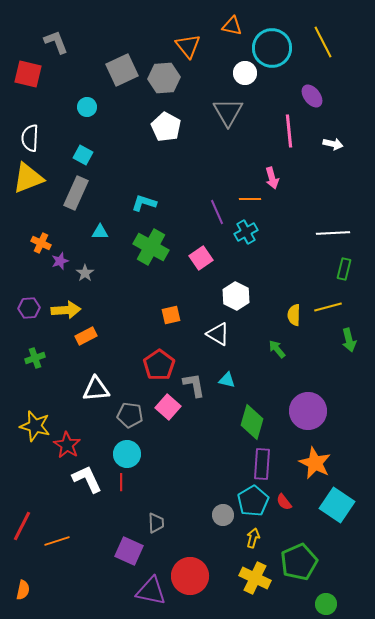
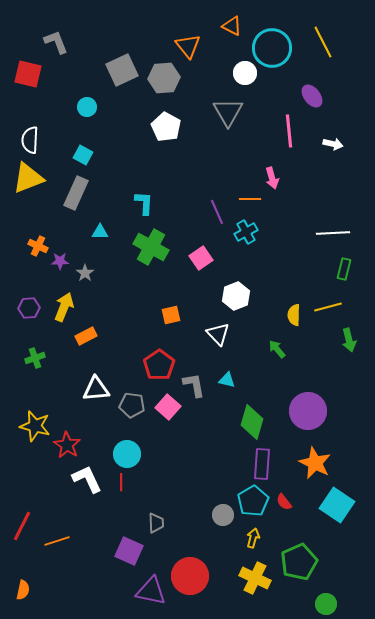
orange triangle at (232, 26): rotated 15 degrees clockwise
white semicircle at (30, 138): moved 2 px down
cyan L-shape at (144, 203): rotated 75 degrees clockwise
orange cross at (41, 243): moved 3 px left, 3 px down
purple star at (60, 261): rotated 18 degrees clockwise
white hexagon at (236, 296): rotated 12 degrees clockwise
yellow arrow at (66, 310): moved 2 px left, 3 px up; rotated 64 degrees counterclockwise
white triangle at (218, 334): rotated 15 degrees clockwise
gray pentagon at (130, 415): moved 2 px right, 10 px up
